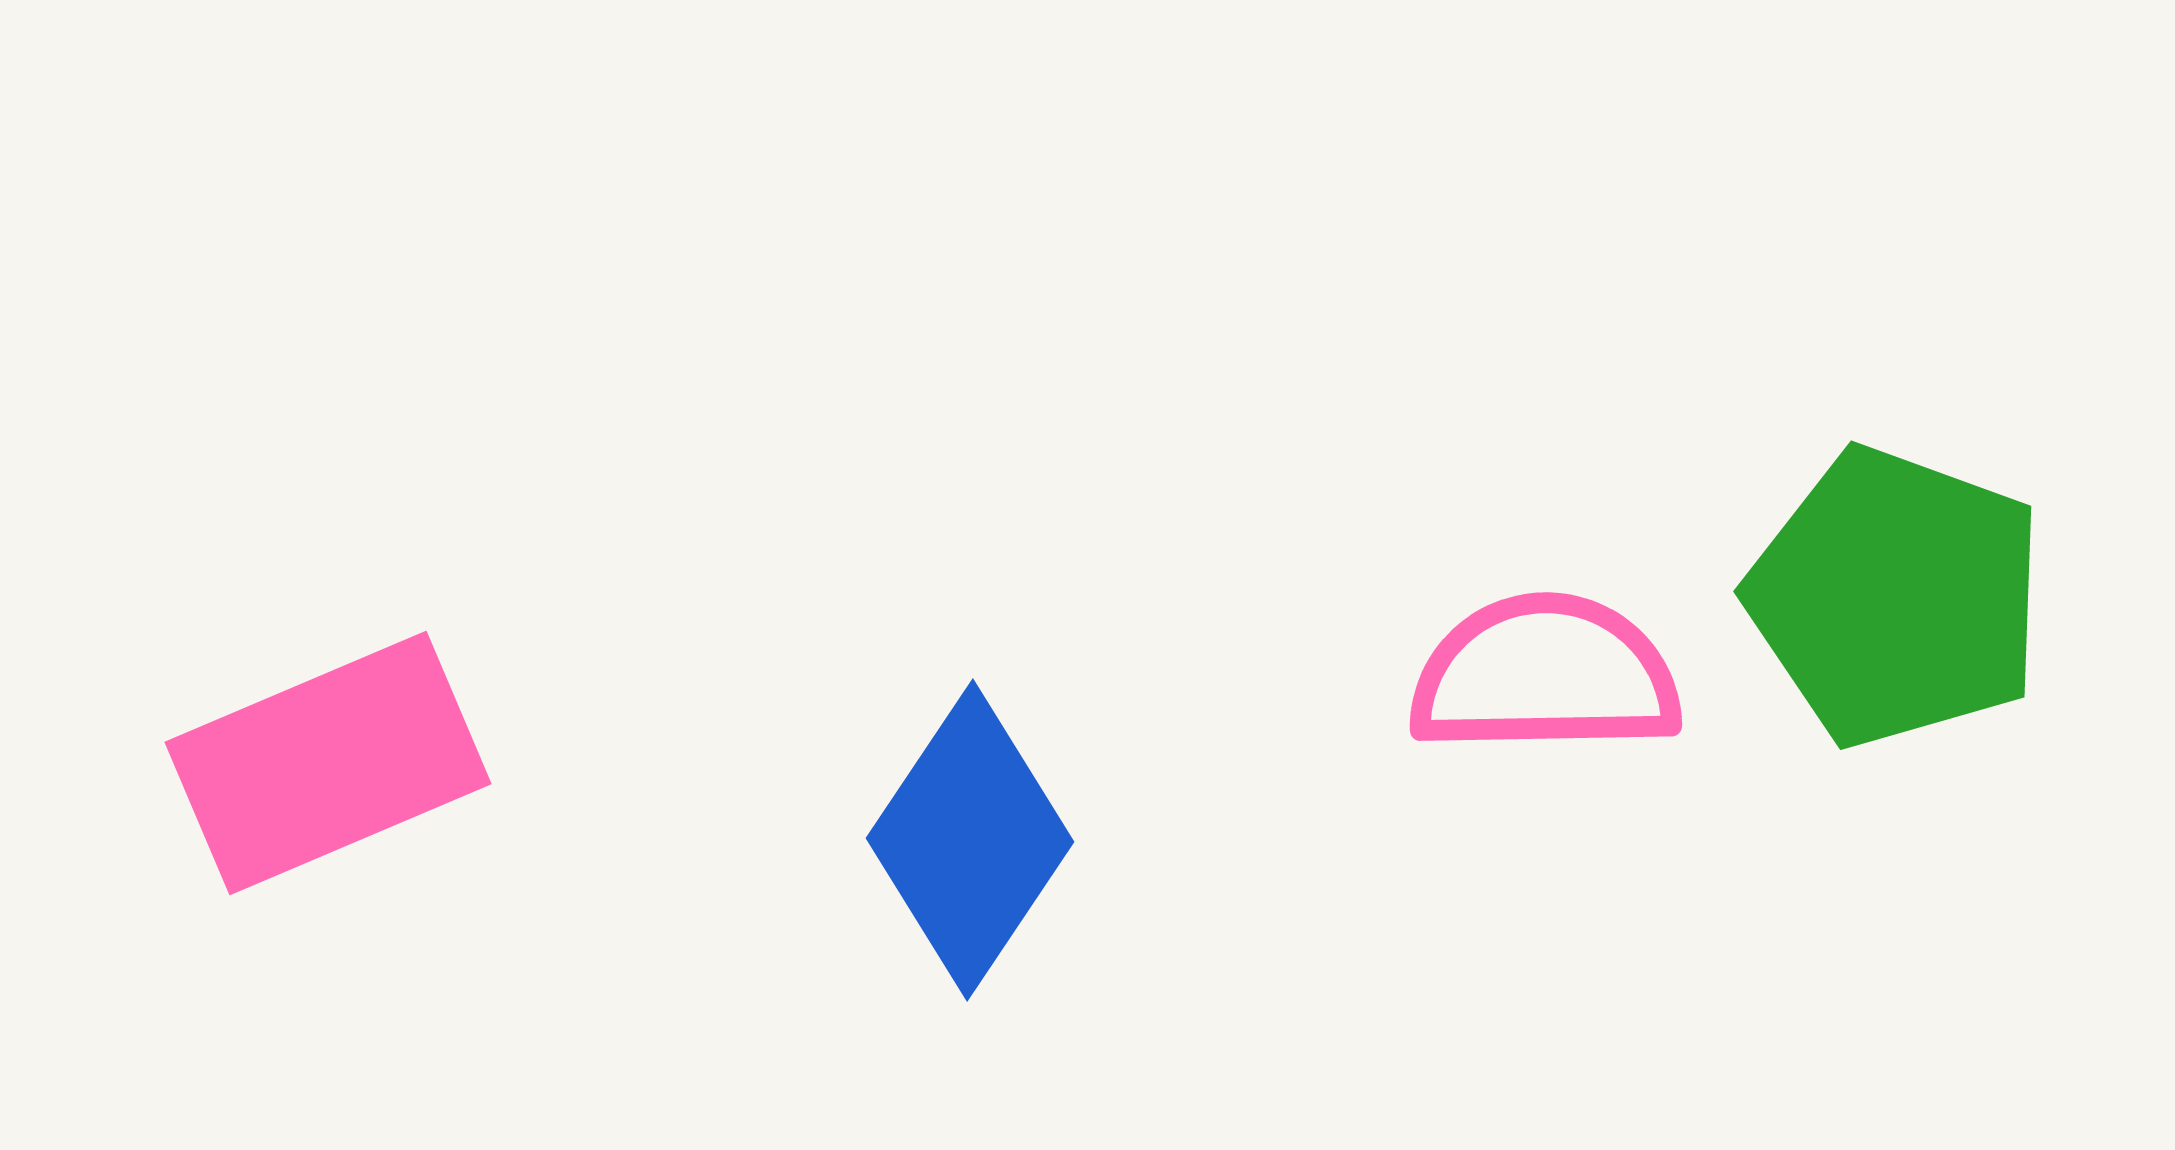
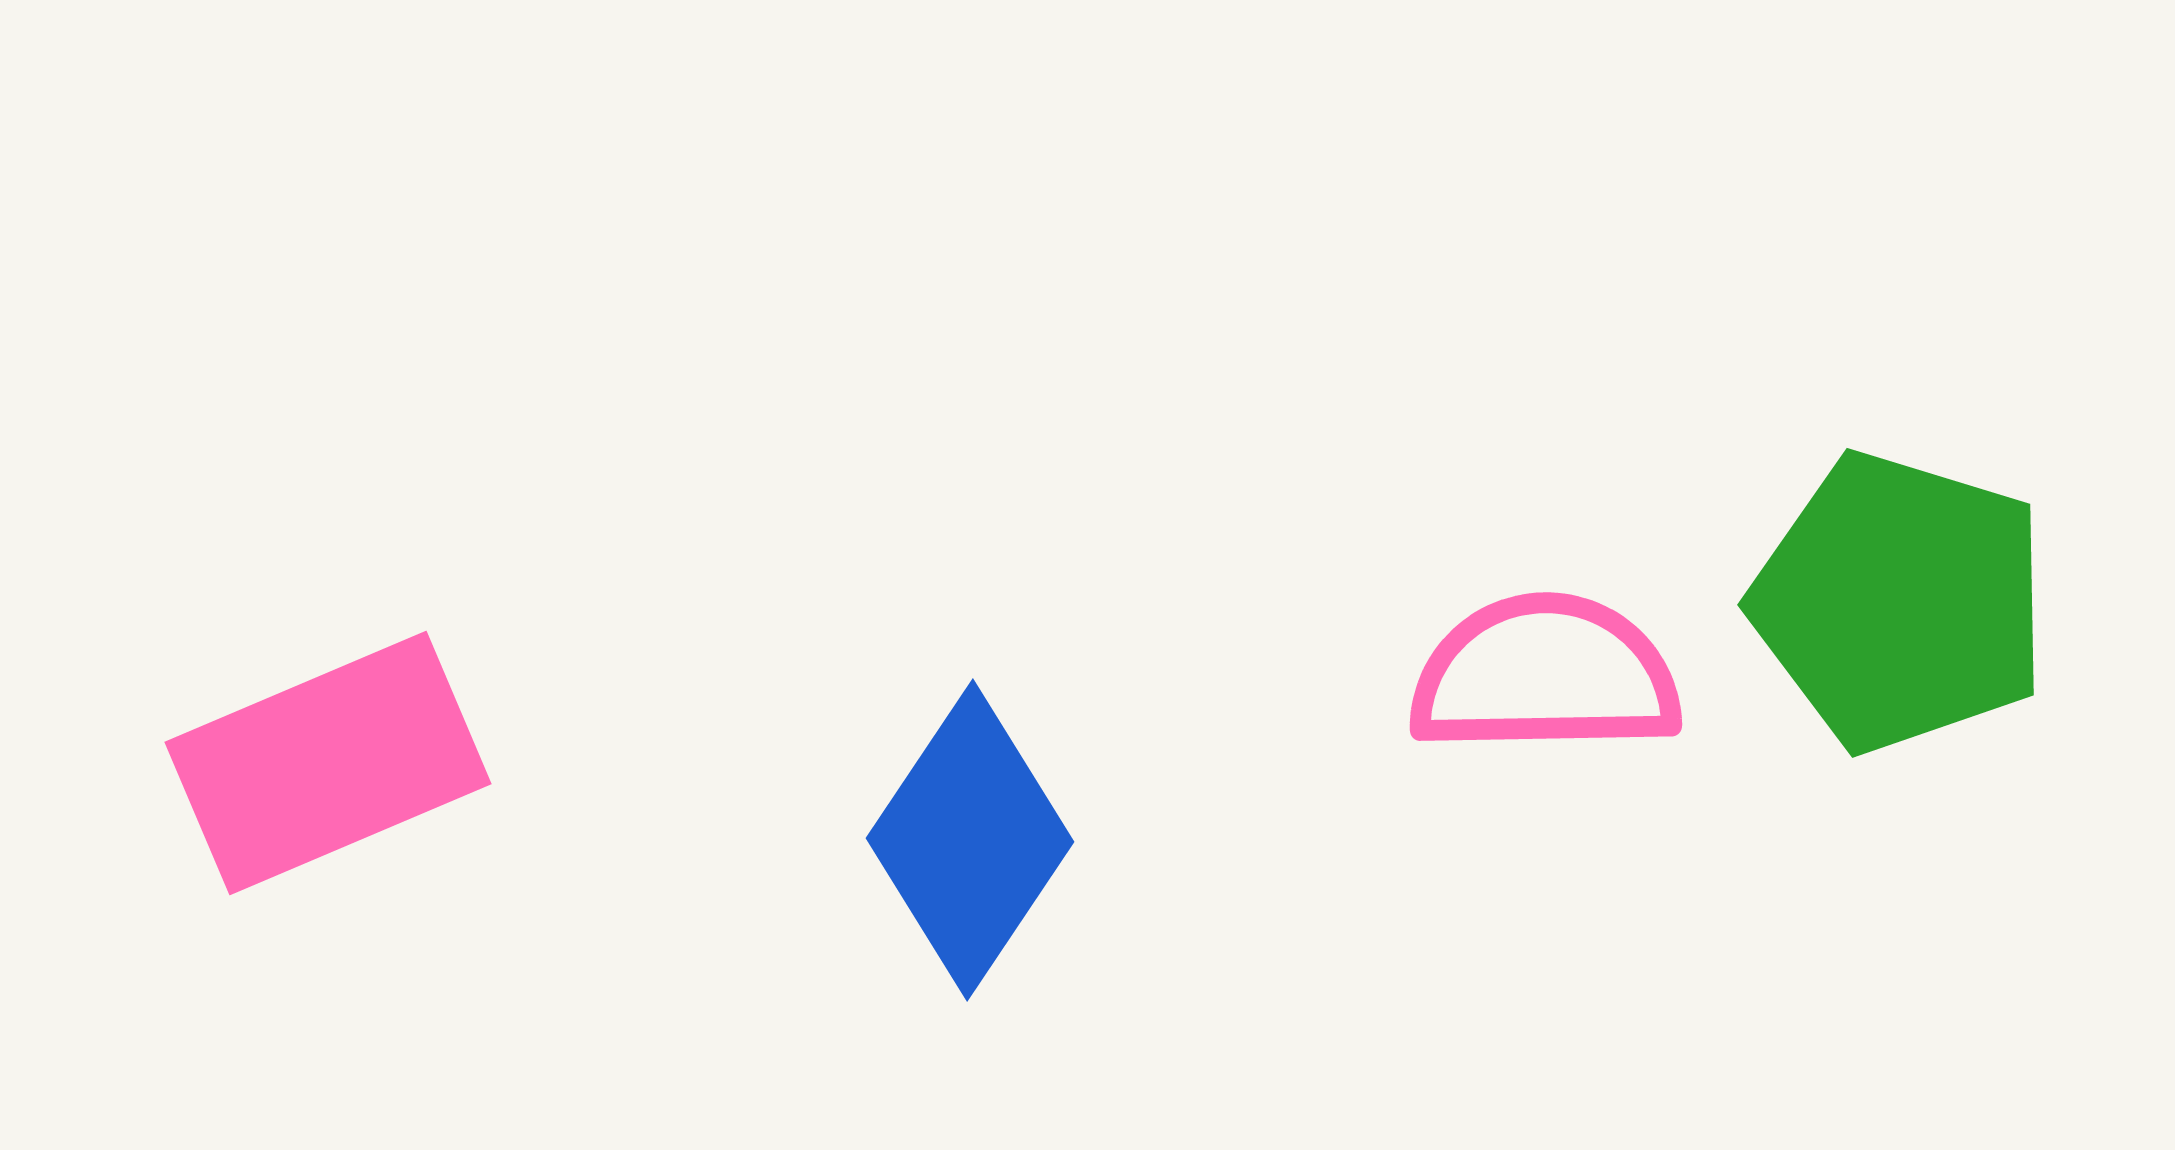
green pentagon: moved 4 px right, 5 px down; rotated 3 degrees counterclockwise
